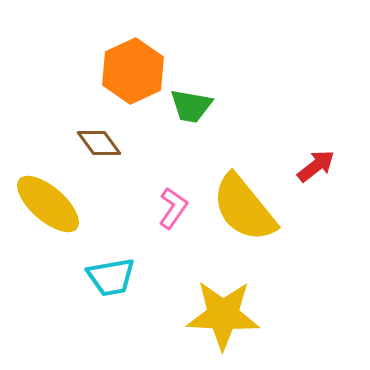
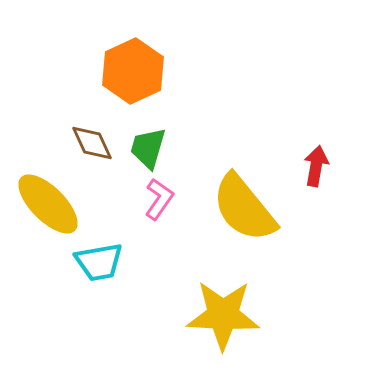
green trapezoid: moved 43 px left, 42 px down; rotated 96 degrees clockwise
brown diamond: moved 7 px left; rotated 12 degrees clockwise
red arrow: rotated 42 degrees counterclockwise
yellow ellipse: rotated 4 degrees clockwise
pink L-shape: moved 14 px left, 9 px up
cyan trapezoid: moved 12 px left, 15 px up
